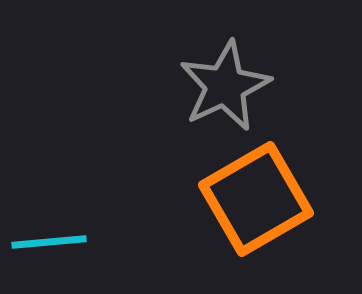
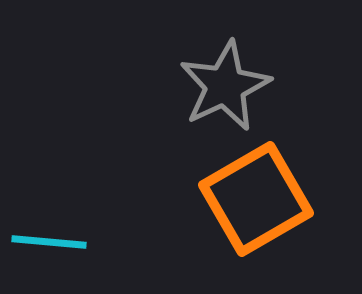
cyan line: rotated 10 degrees clockwise
